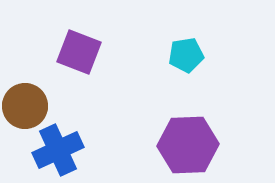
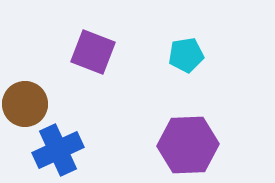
purple square: moved 14 px right
brown circle: moved 2 px up
